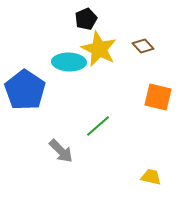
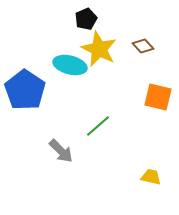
cyan ellipse: moved 1 px right, 3 px down; rotated 12 degrees clockwise
